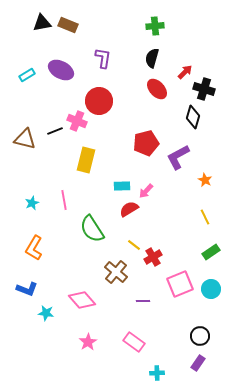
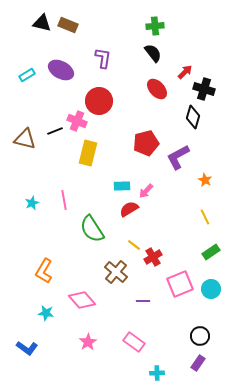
black triangle at (42, 23): rotated 24 degrees clockwise
black semicircle at (152, 58): moved 1 px right, 5 px up; rotated 126 degrees clockwise
yellow rectangle at (86, 160): moved 2 px right, 7 px up
orange L-shape at (34, 248): moved 10 px right, 23 px down
blue L-shape at (27, 289): moved 59 px down; rotated 15 degrees clockwise
